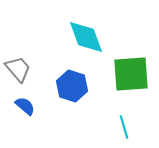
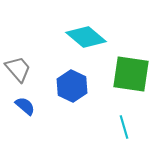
cyan diamond: rotated 30 degrees counterclockwise
green square: rotated 12 degrees clockwise
blue hexagon: rotated 8 degrees clockwise
